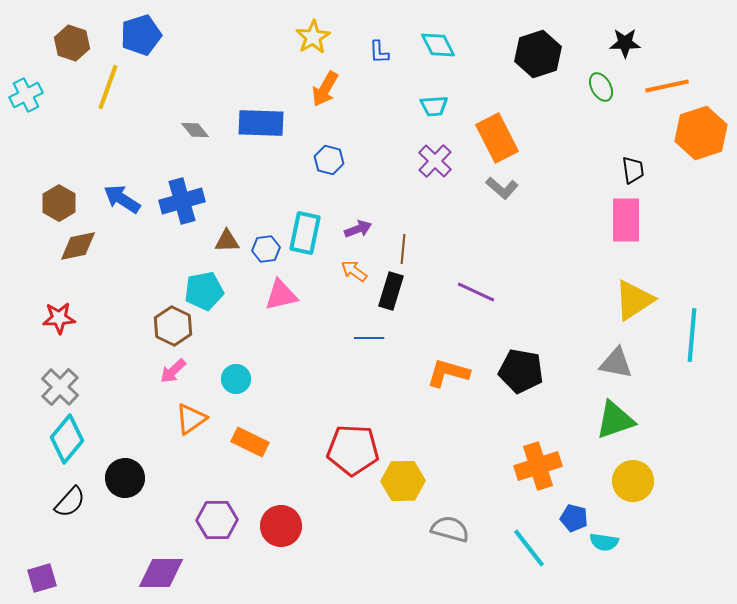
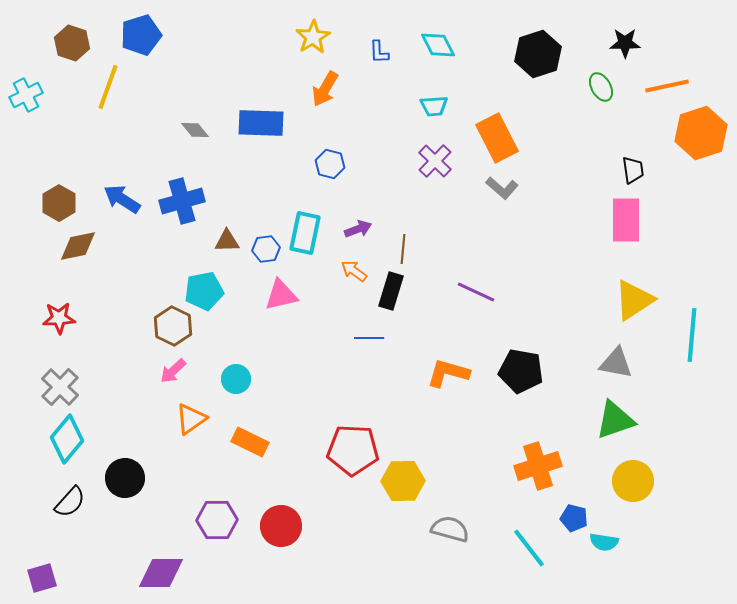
blue hexagon at (329, 160): moved 1 px right, 4 px down
